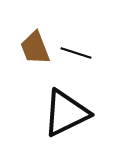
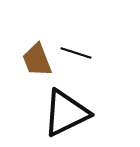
brown trapezoid: moved 2 px right, 12 px down
